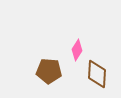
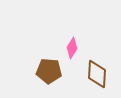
pink diamond: moved 5 px left, 2 px up
